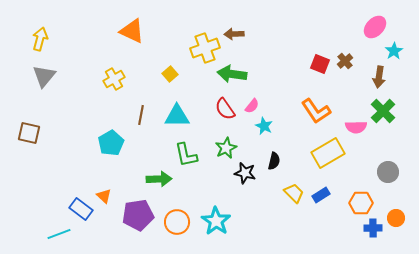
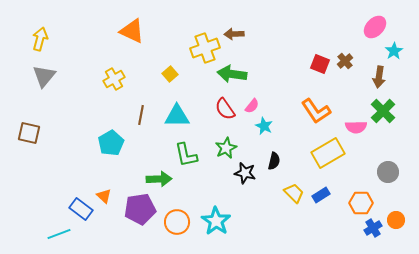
purple pentagon at (138, 215): moved 2 px right, 6 px up
orange circle at (396, 218): moved 2 px down
blue cross at (373, 228): rotated 30 degrees counterclockwise
